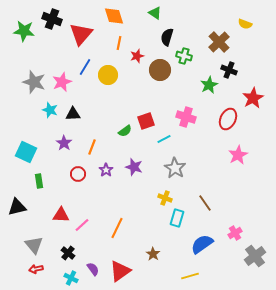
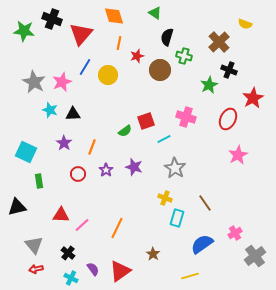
gray star at (34, 82): rotated 10 degrees clockwise
